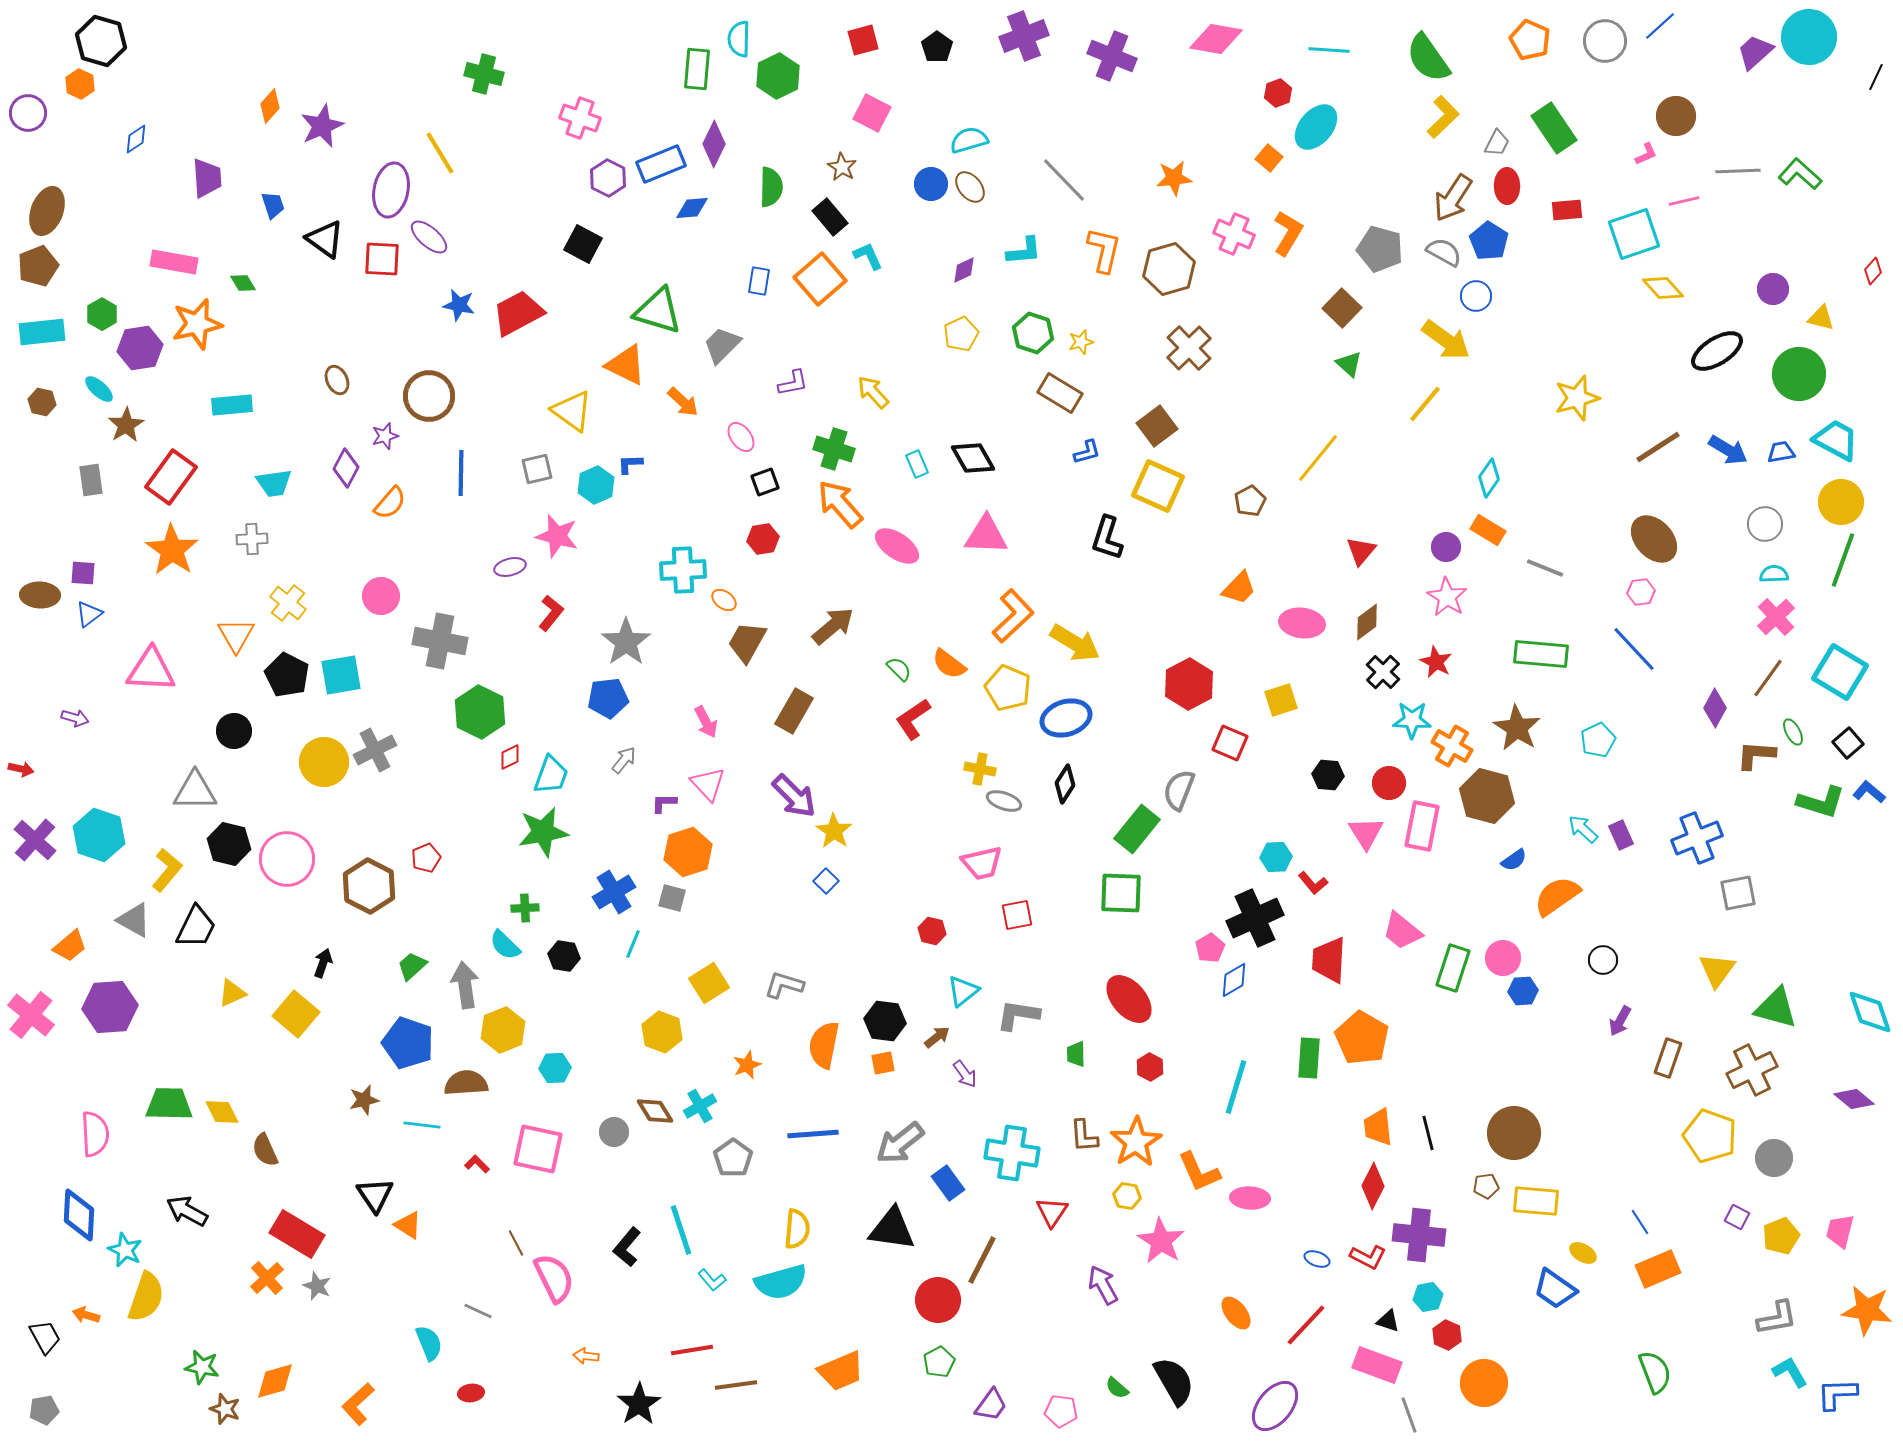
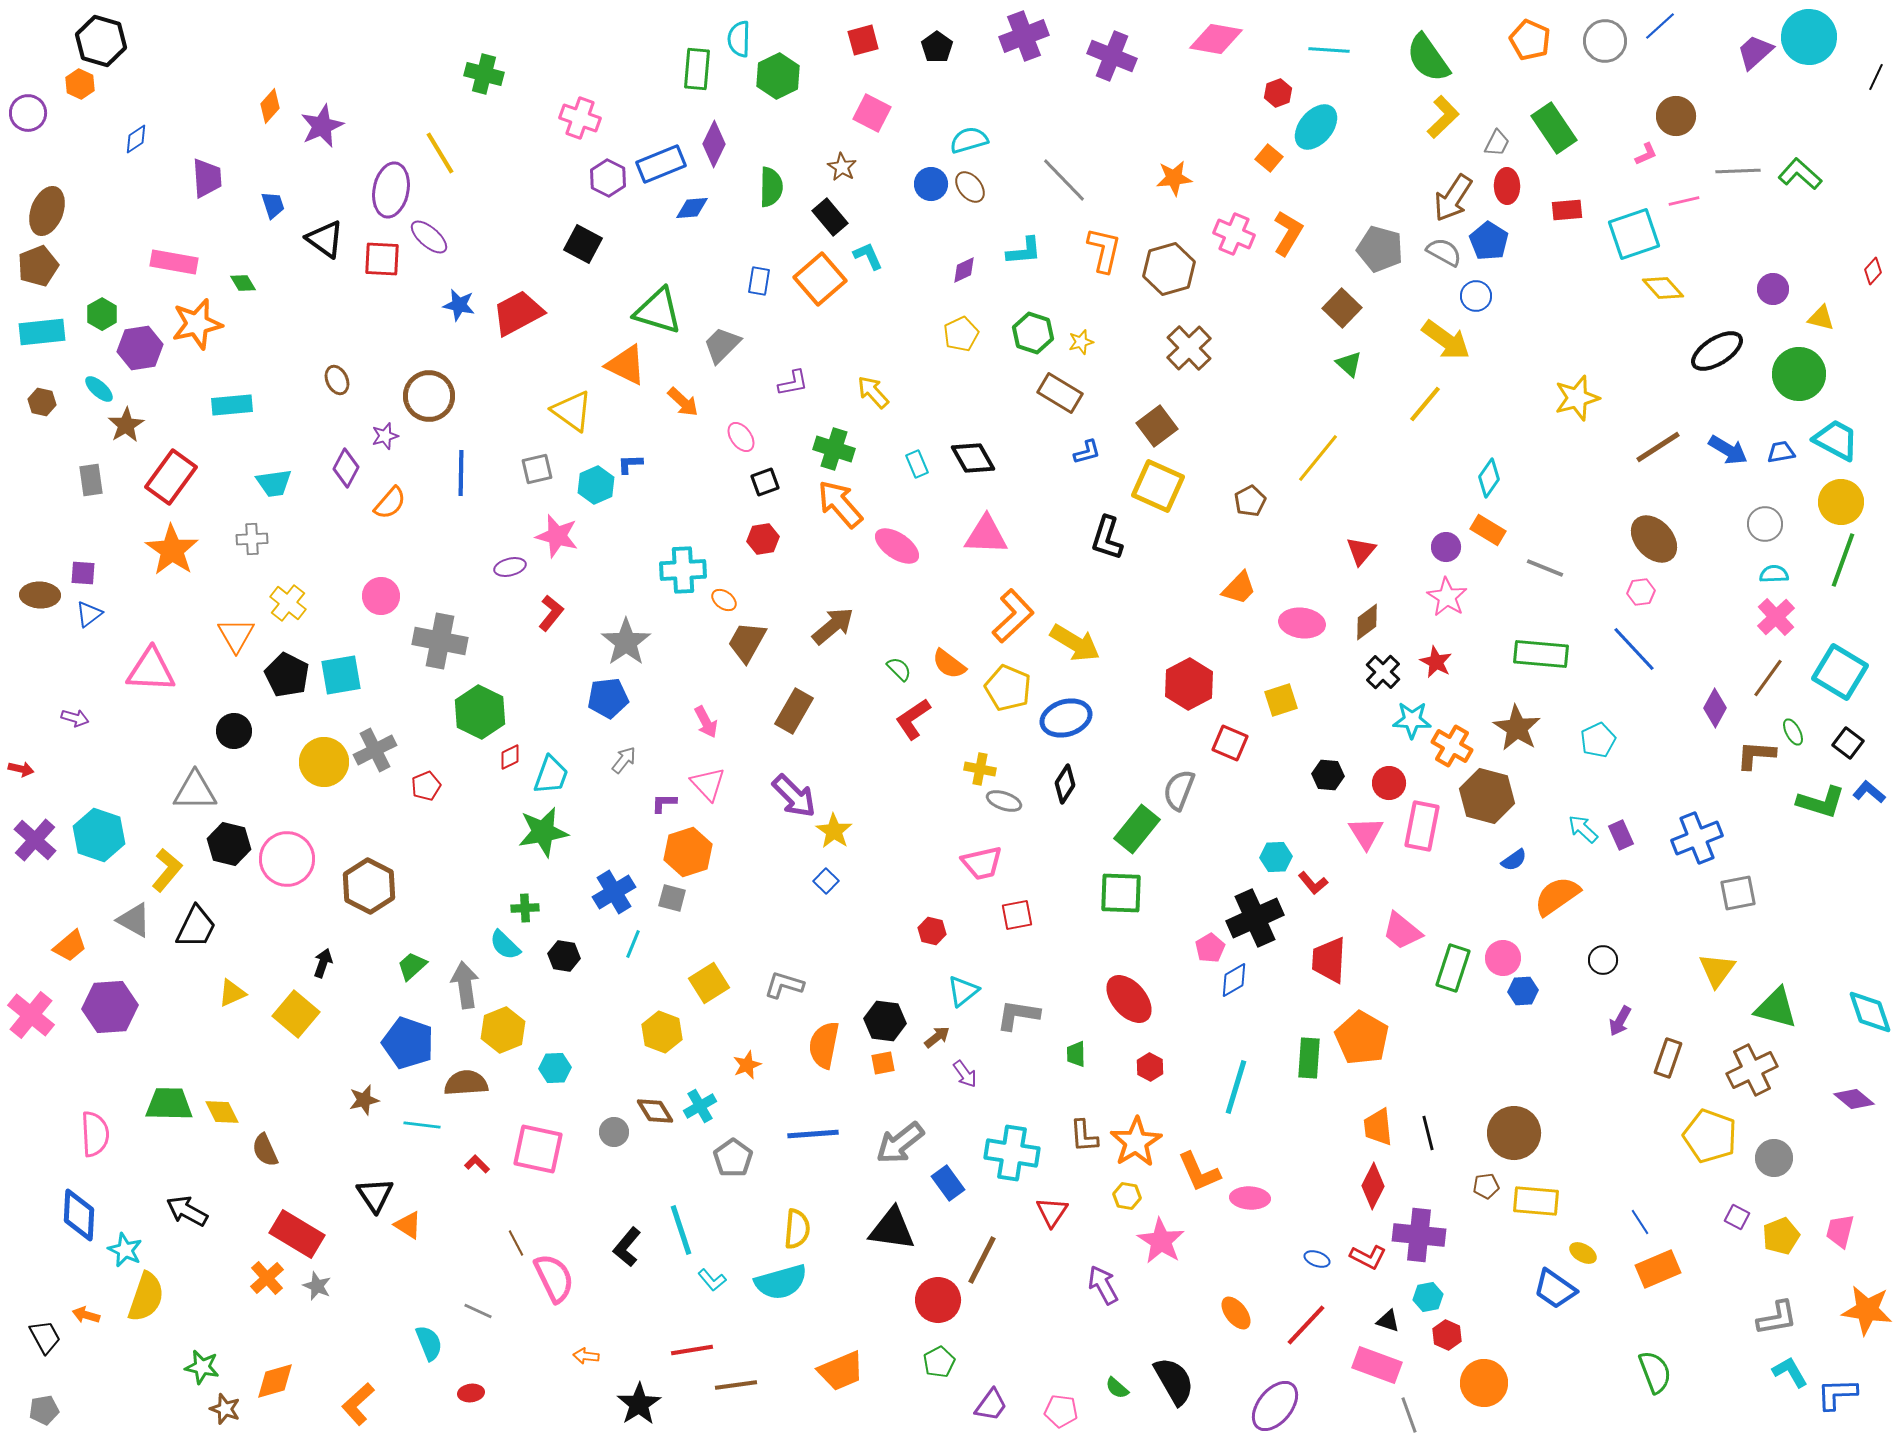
black square at (1848, 743): rotated 12 degrees counterclockwise
red pentagon at (426, 858): moved 72 px up
